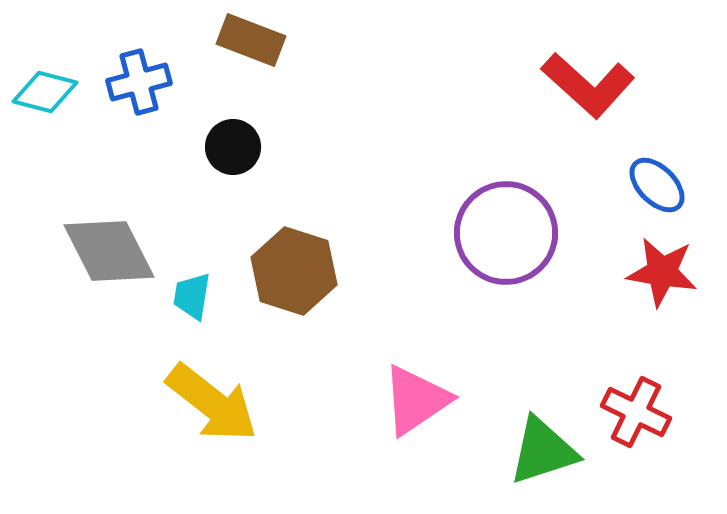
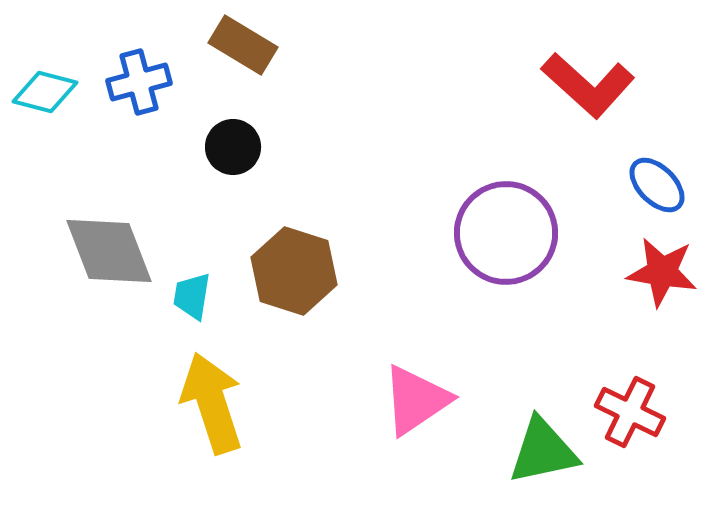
brown rectangle: moved 8 px left, 5 px down; rotated 10 degrees clockwise
gray diamond: rotated 6 degrees clockwise
yellow arrow: rotated 146 degrees counterclockwise
red cross: moved 6 px left
green triangle: rotated 6 degrees clockwise
